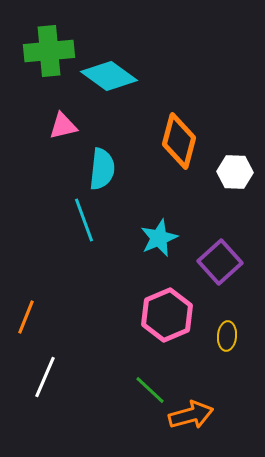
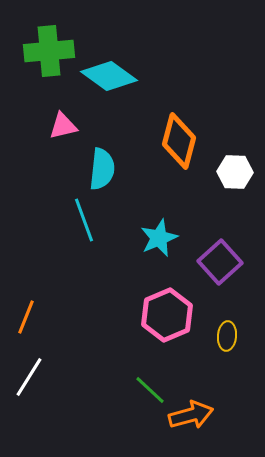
white line: moved 16 px left; rotated 9 degrees clockwise
